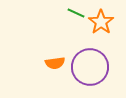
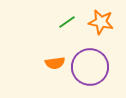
green line: moved 9 px left, 9 px down; rotated 60 degrees counterclockwise
orange star: rotated 25 degrees counterclockwise
